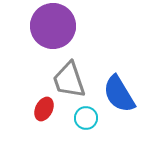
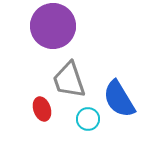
blue semicircle: moved 5 px down
red ellipse: moved 2 px left; rotated 45 degrees counterclockwise
cyan circle: moved 2 px right, 1 px down
